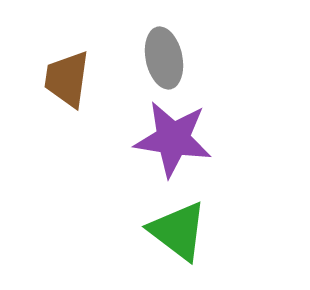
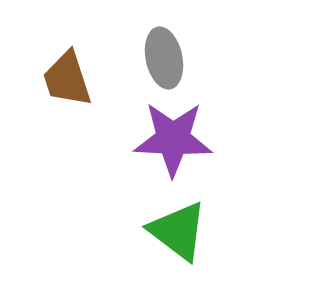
brown trapezoid: rotated 26 degrees counterclockwise
purple star: rotated 6 degrees counterclockwise
